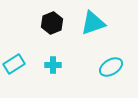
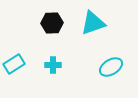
black hexagon: rotated 20 degrees clockwise
